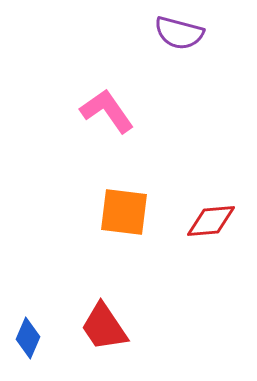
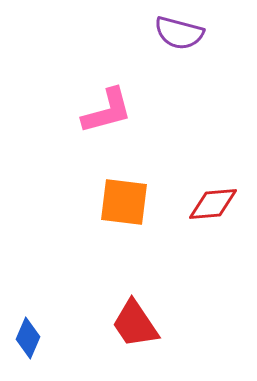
pink L-shape: rotated 110 degrees clockwise
orange square: moved 10 px up
red diamond: moved 2 px right, 17 px up
red trapezoid: moved 31 px right, 3 px up
